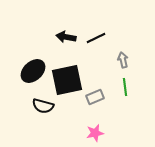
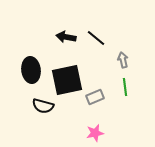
black line: rotated 66 degrees clockwise
black ellipse: moved 2 px left, 1 px up; rotated 55 degrees counterclockwise
